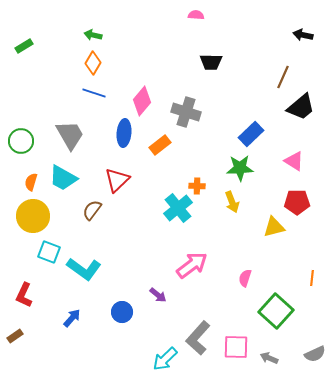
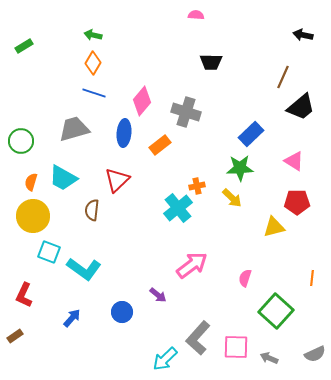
gray trapezoid at (70, 135): moved 4 px right, 6 px up; rotated 76 degrees counterclockwise
orange cross at (197, 186): rotated 14 degrees counterclockwise
yellow arrow at (232, 202): moved 4 px up; rotated 25 degrees counterclockwise
brown semicircle at (92, 210): rotated 30 degrees counterclockwise
